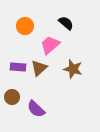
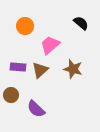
black semicircle: moved 15 px right
brown triangle: moved 1 px right, 2 px down
brown circle: moved 1 px left, 2 px up
